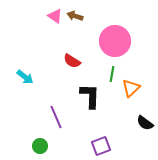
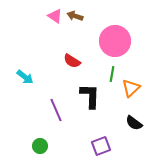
purple line: moved 7 px up
black semicircle: moved 11 px left
